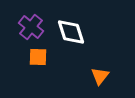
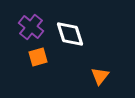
white diamond: moved 1 px left, 2 px down
orange square: rotated 18 degrees counterclockwise
